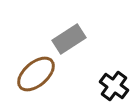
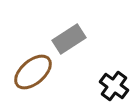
brown ellipse: moved 3 px left, 2 px up
